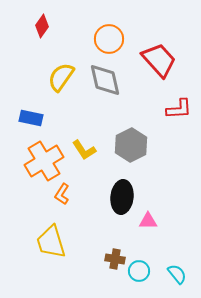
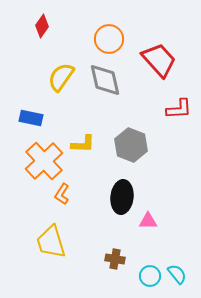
gray hexagon: rotated 12 degrees counterclockwise
yellow L-shape: moved 1 px left, 6 px up; rotated 55 degrees counterclockwise
orange cross: rotated 12 degrees counterclockwise
cyan circle: moved 11 px right, 5 px down
